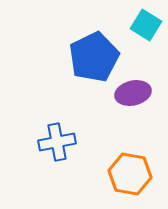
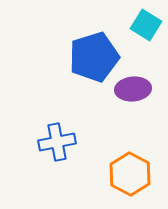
blue pentagon: rotated 9 degrees clockwise
purple ellipse: moved 4 px up; rotated 8 degrees clockwise
orange hexagon: rotated 18 degrees clockwise
